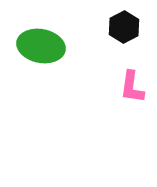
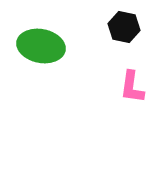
black hexagon: rotated 20 degrees counterclockwise
